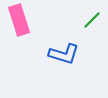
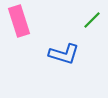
pink rectangle: moved 1 px down
